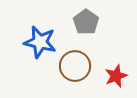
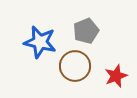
gray pentagon: moved 9 px down; rotated 15 degrees clockwise
